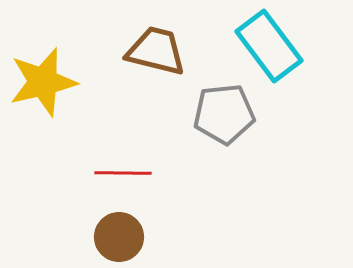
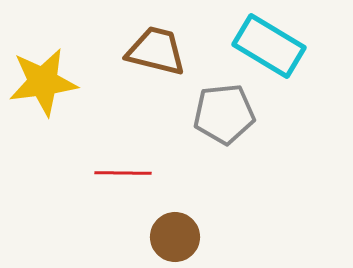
cyan rectangle: rotated 22 degrees counterclockwise
yellow star: rotated 6 degrees clockwise
brown circle: moved 56 px right
